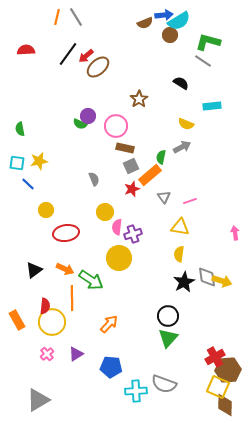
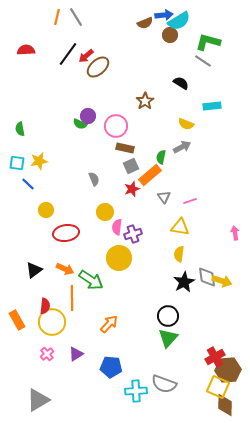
brown star at (139, 99): moved 6 px right, 2 px down
